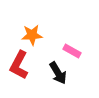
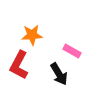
black arrow: moved 1 px right, 1 px down
